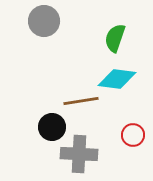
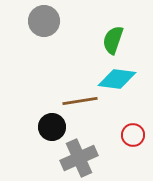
green semicircle: moved 2 px left, 2 px down
brown line: moved 1 px left
gray cross: moved 4 px down; rotated 27 degrees counterclockwise
